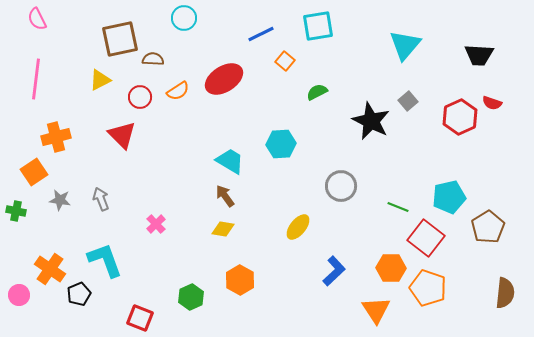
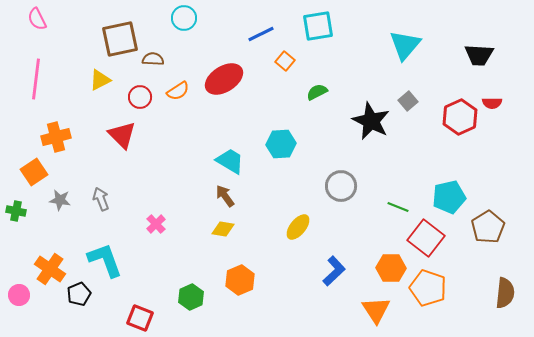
red semicircle at (492, 103): rotated 18 degrees counterclockwise
orange hexagon at (240, 280): rotated 8 degrees clockwise
